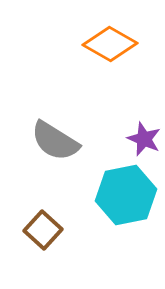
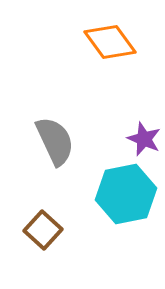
orange diamond: moved 2 px up; rotated 24 degrees clockwise
gray semicircle: rotated 147 degrees counterclockwise
cyan hexagon: moved 1 px up
